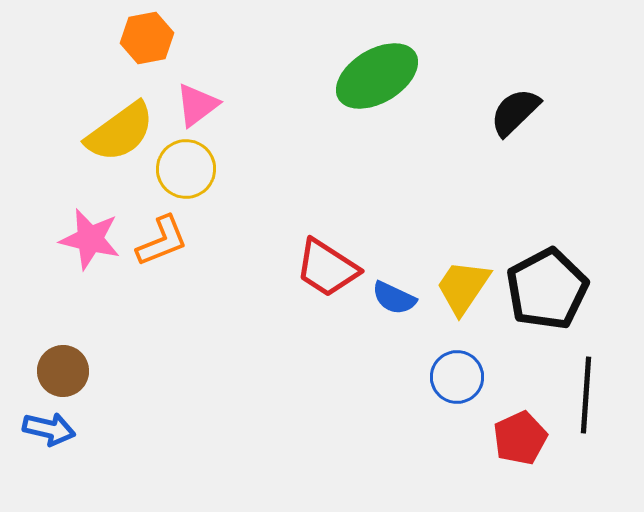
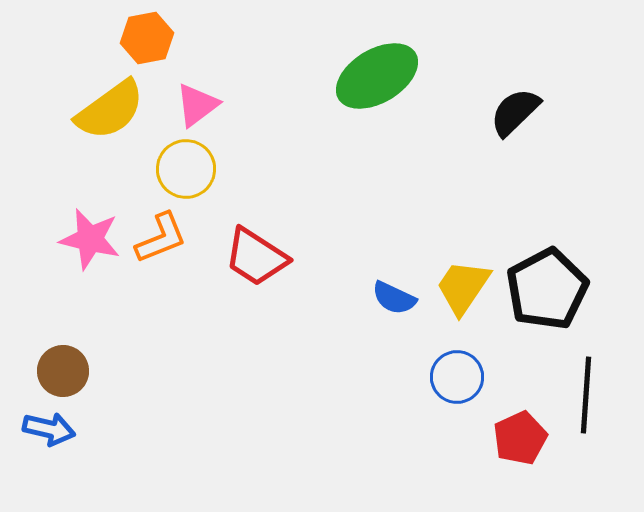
yellow semicircle: moved 10 px left, 22 px up
orange L-shape: moved 1 px left, 3 px up
red trapezoid: moved 71 px left, 11 px up
